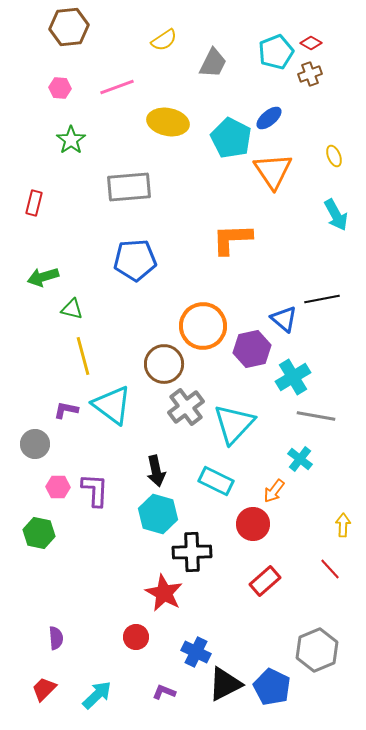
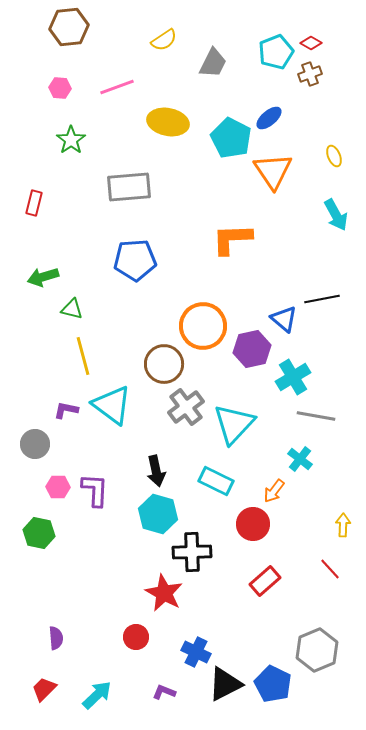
blue pentagon at (272, 687): moved 1 px right, 3 px up
